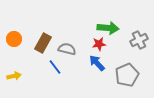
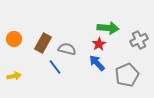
red star: rotated 24 degrees counterclockwise
